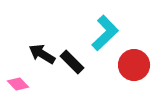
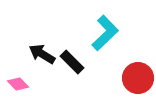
red circle: moved 4 px right, 13 px down
